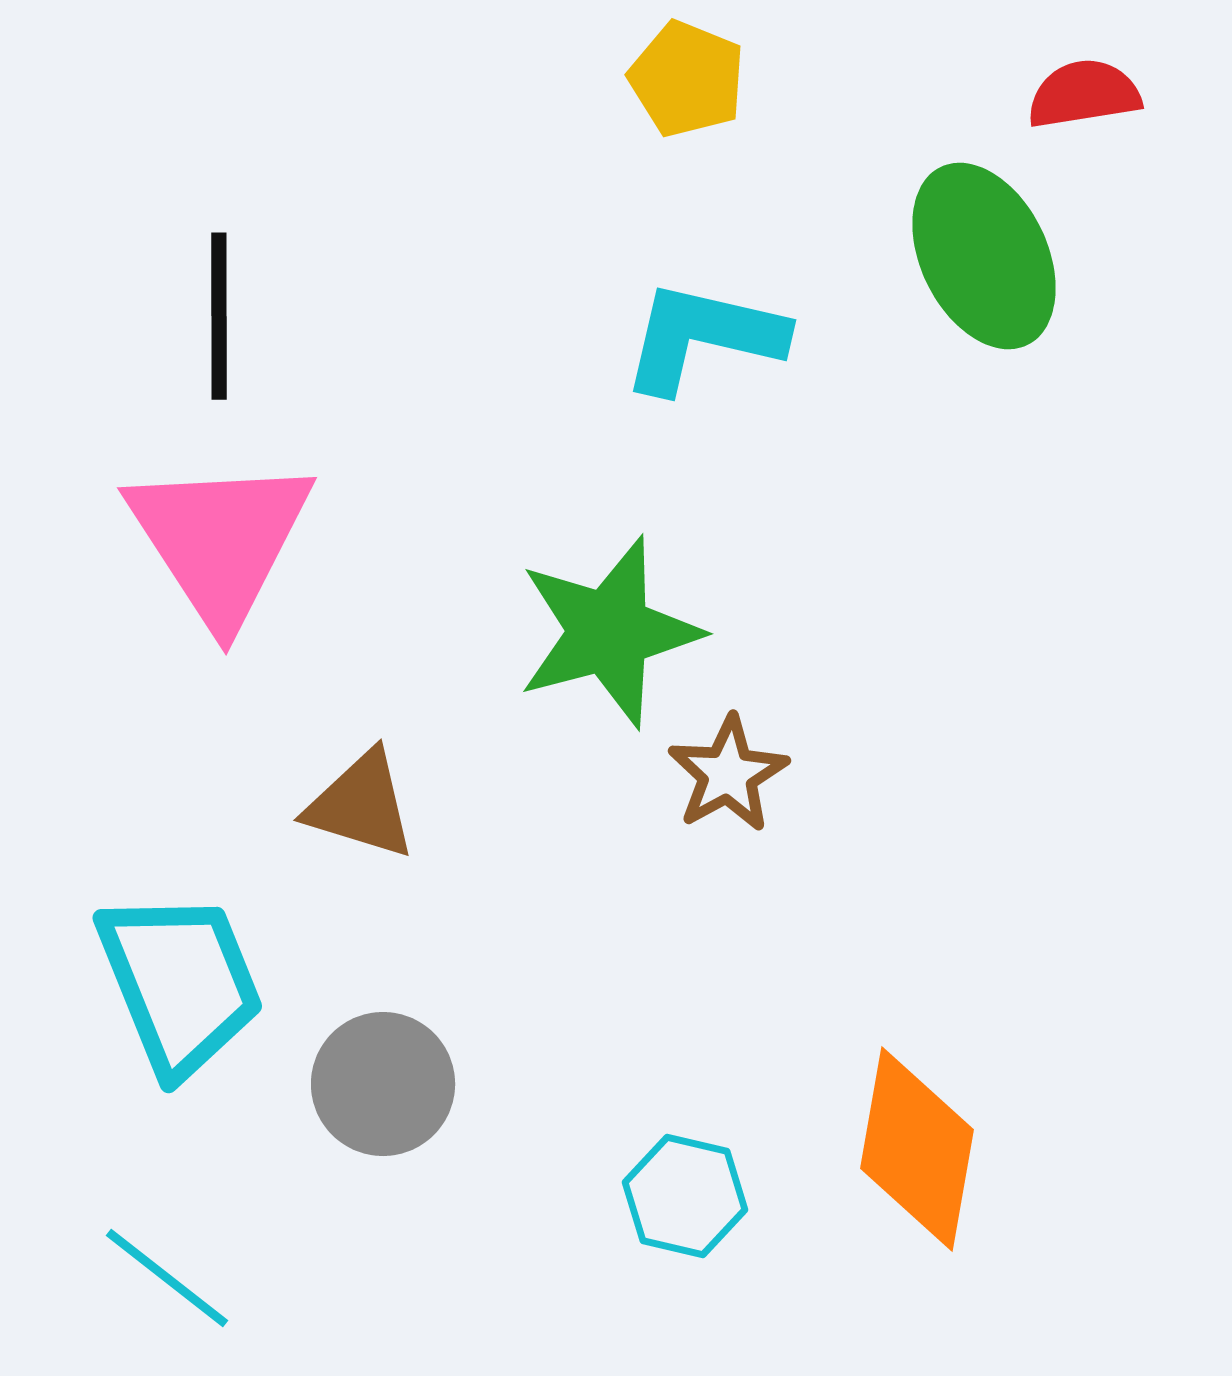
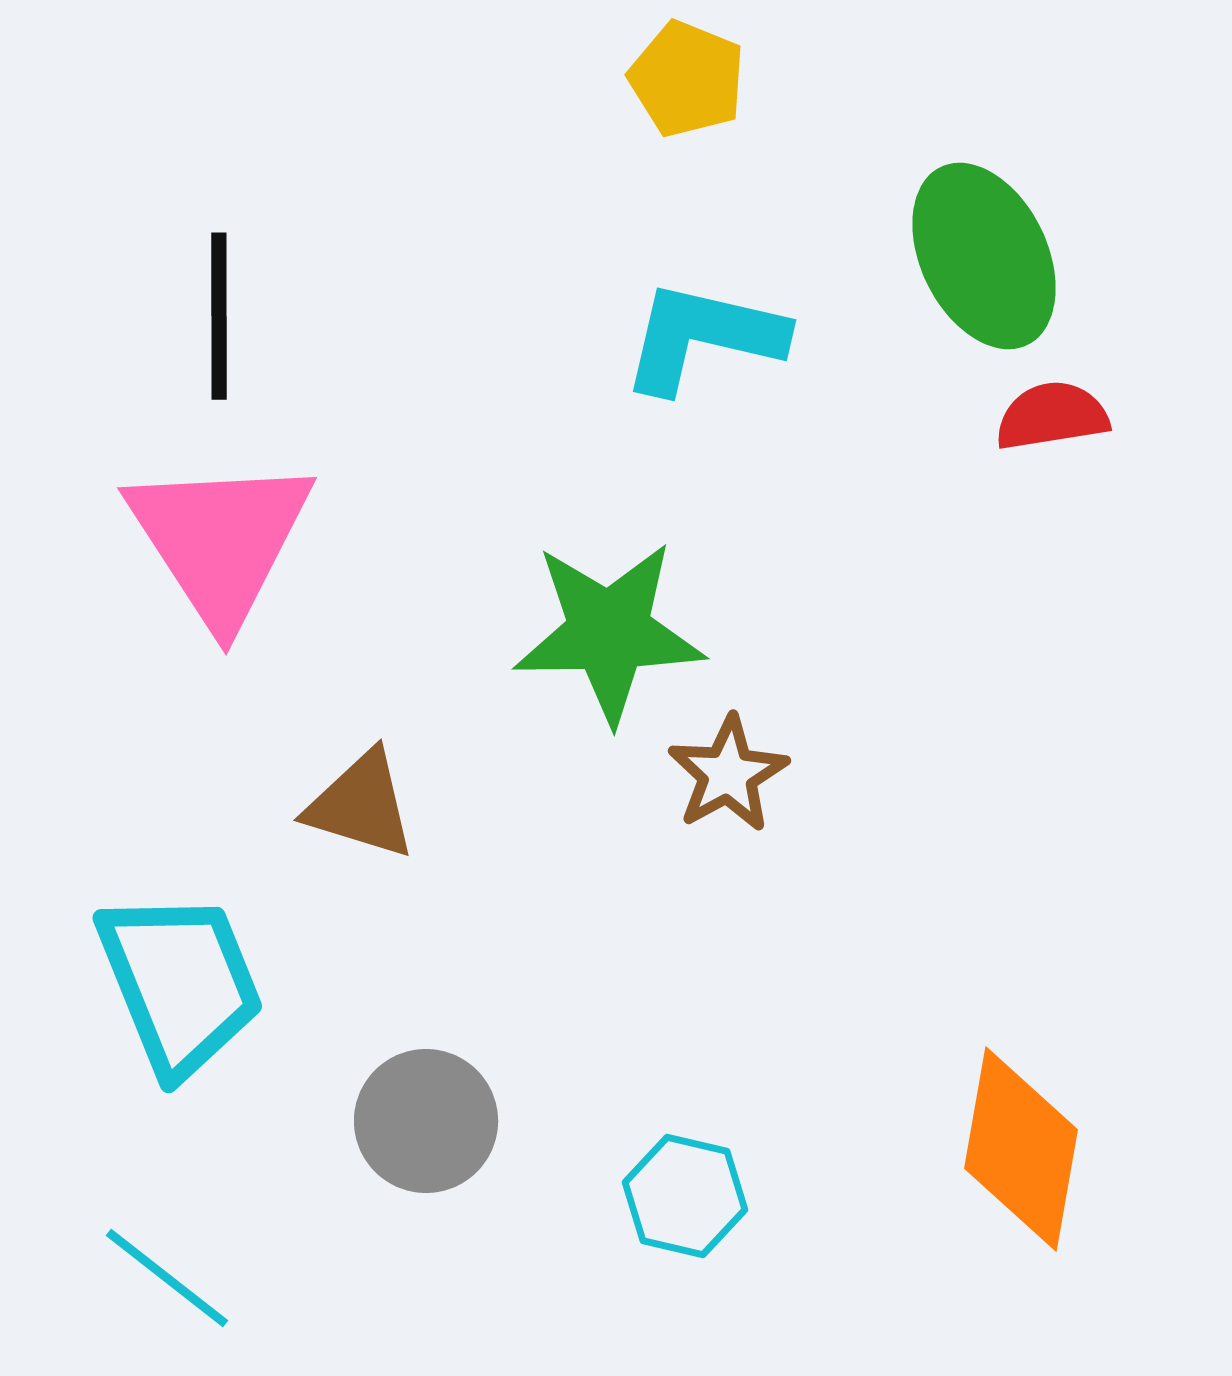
red semicircle: moved 32 px left, 322 px down
green star: rotated 14 degrees clockwise
gray circle: moved 43 px right, 37 px down
orange diamond: moved 104 px right
